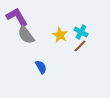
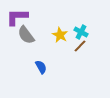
purple L-shape: rotated 60 degrees counterclockwise
